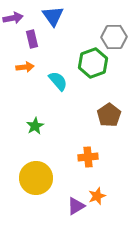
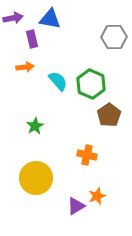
blue triangle: moved 3 px left, 3 px down; rotated 45 degrees counterclockwise
green hexagon: moved 2 px left, 21 px down; rotated 16 degrees counterclockwise
orange cross: moved 1 px left, 2 px up; rotated 18 degrees clockwise
